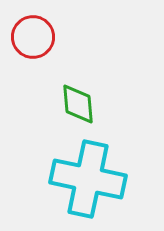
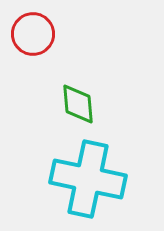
red circle: moved 3 px up
